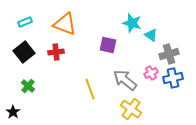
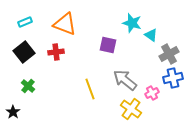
gray cross: rotated 12 degrees counterclockwise
pink cross: moved 1 px right, 20 px down
